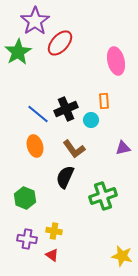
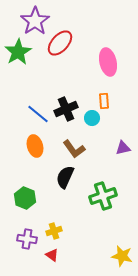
pink ellipse: moved 8 px left, 1 px down
cyan circle: moved 1 px right, 2 px up
yellow cross: rotated 28 degrees counterclockwise
